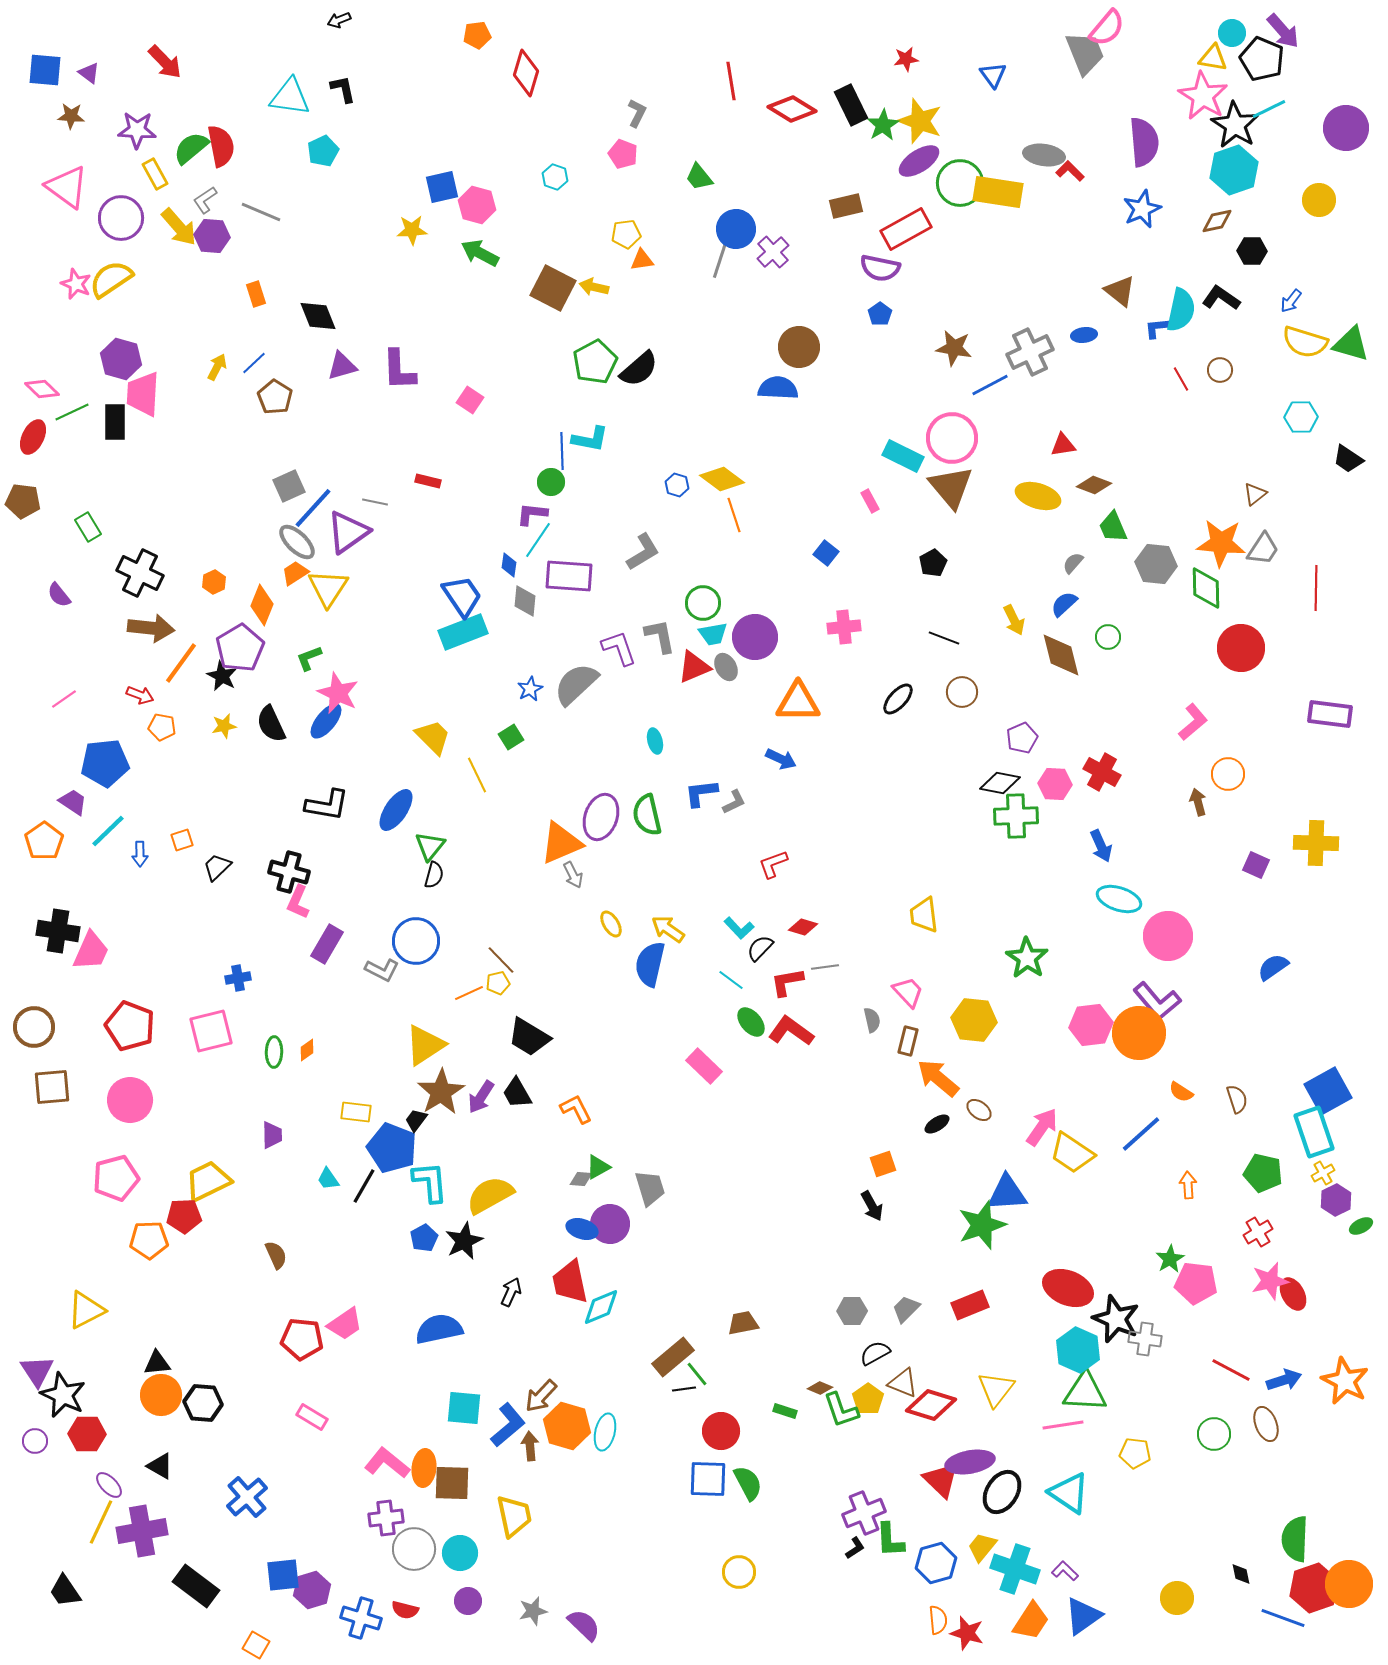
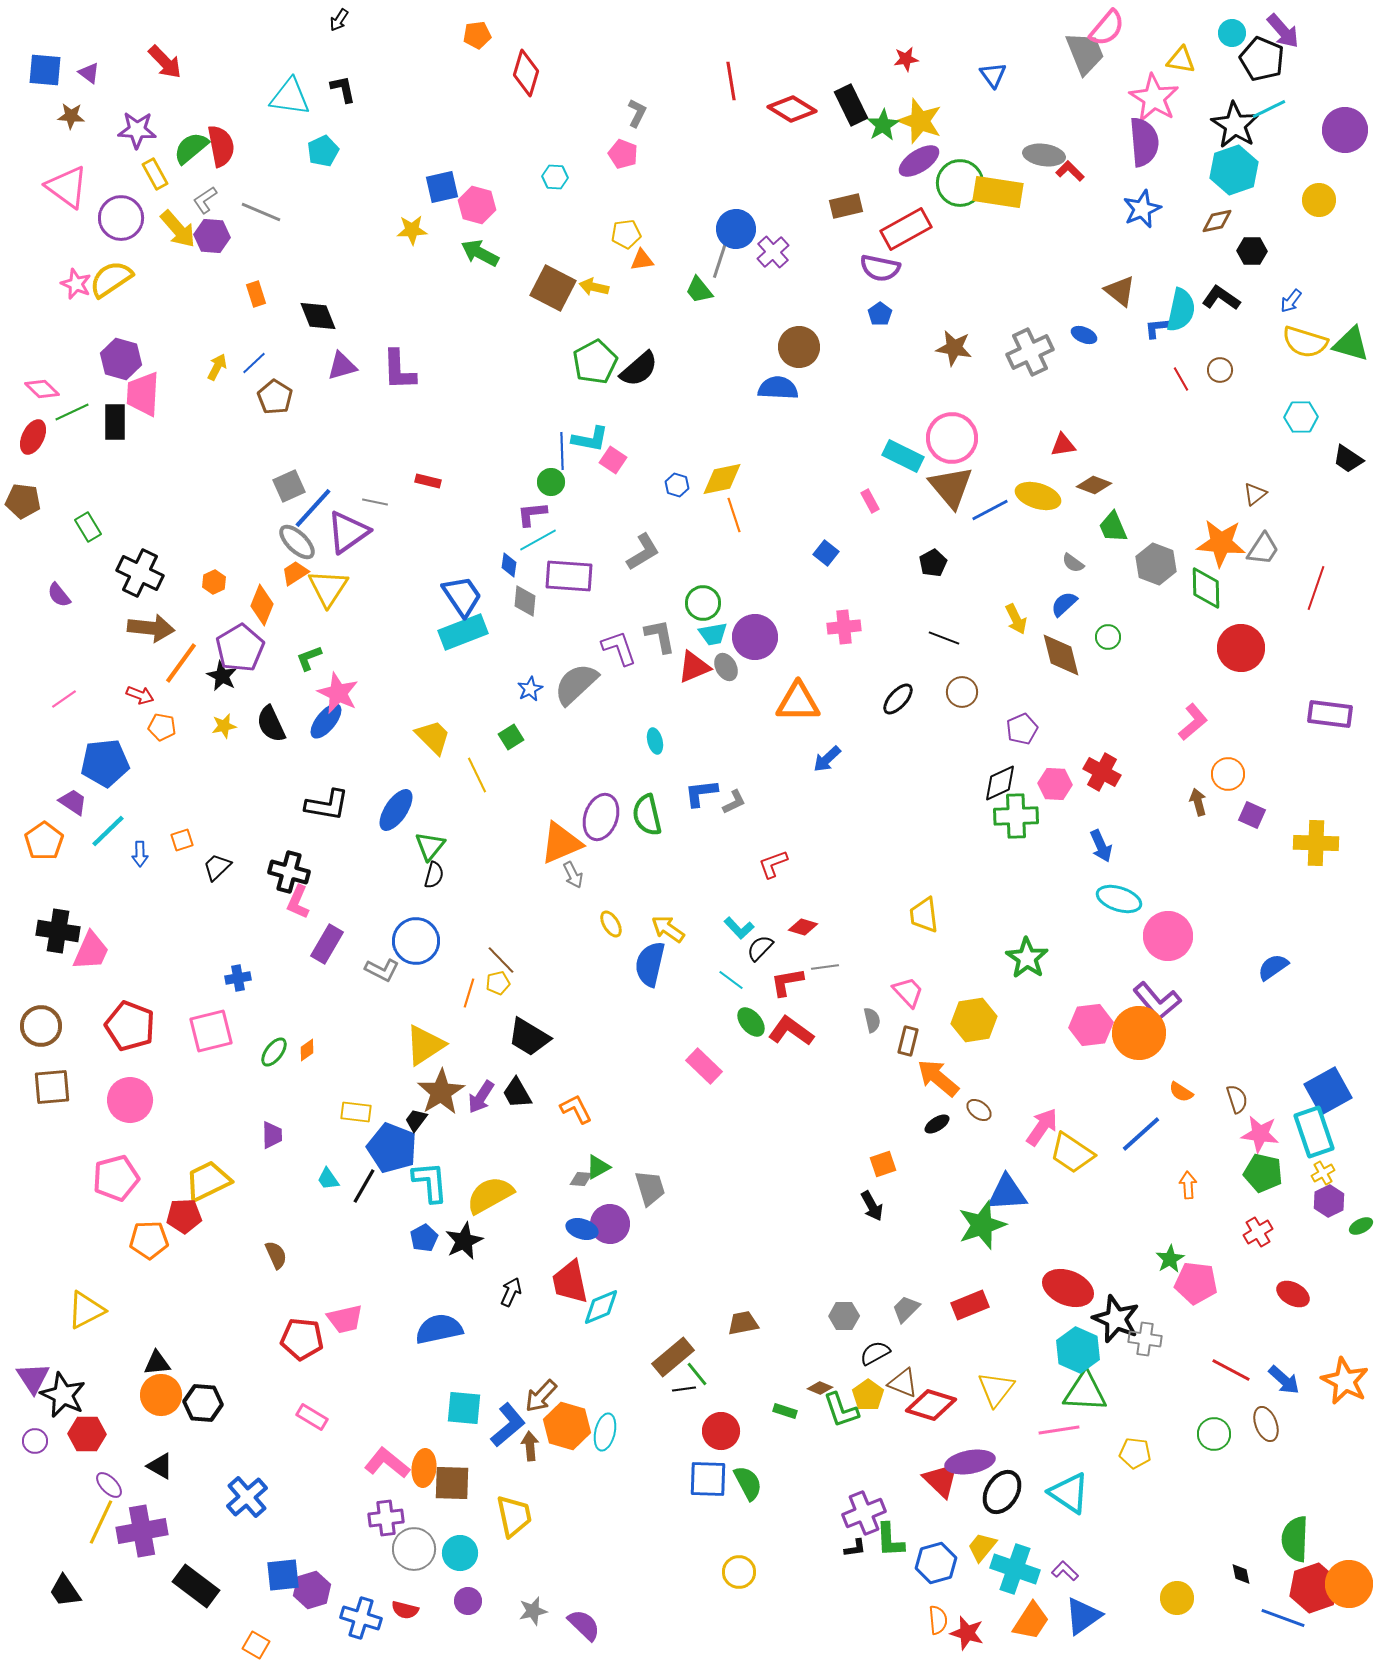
black arrow at (339, 20): rotated 35 degrees counterclockwise
yellow triangle at (1213, 58): moved 32 px left, 2 px down
pink star at (1203, 96): moved 49 px left, 2 px down
purple circle at (1346, 128): moved 1 px left, 2 px down
cyan hexagon at (555, 177): rotated 15 degrees counterclockwise
green trapezoid at (699, 177): moved 113 px down
yellow arrow at (179, 227): moved 1 px left, 2 px down
blue ellipse at (1084, 335): rotated 30 degrees clockwise
blue line at (990, 385): moved 125 px down
pink square at (470, 400): moved 143 px right, 60 px down
yellow diamond at (722, 479): rotated 48 degrees counterclockwise
purple L-shape at (532, 514): rotated 12 degrees counterclockwise
cyan line at (538, 540): rotated 27 degrees clockwise
gray semicircle at (1073, 563): rotated 95 degrees counterclockwise
gray hexagon at (1156, 564): rotated 15 degrees clockwise
red line at (1316, 588): rotated 18 degrees clockwise
yellow arrow at (1014, 620): moved 2 px right, 1 px up
purple pentagon at (1022, 738): moved 9 px up
blue arrow at (781, 759): moved 46 px right; rotated 112 degrees clockwise
black diamond at (1000, 783): rotated 36 degrees counterclockwise
purple square at (1256, 865): moved 4 px left, 50 px up
orange line at (469, 993): rotated 48 degrees counterclockwise
yellow hexagon at (974, 1020): rotated 15 degrees counterclockwise
brown circle at (34, 1027): moved 7 px right, 1 px up
green ellipse at (274, 1052): rotated 36 degrees clockwise
purple hexagon at (1336, 1200): moved 7 px left, 1 px down
pink star at (1270, 1281): moved 10 px left, 147 px up; rotated 21 degrees clockwise
red ellipse at (1293, 1294): rotated 32 degrees counterclockwise
gray hexagon at (852, 1311): moved 8 px left, 5 px down
pink trapezoid at (345, 1324): moved 5 px up; rotated 21 degrees clockwise
purple triangle at (37, 1371): moved 4 px left, 7 px down
blue arrow at (1284, 1380): rotated 60 degrees clockwise
yellow pentagon at (868, 1399): moved 4 px up
pink line at (1063, 1425): moved 4 px left, 5 px down
black L-shape at (855, 1548): rotated 25 degrees clockwise
